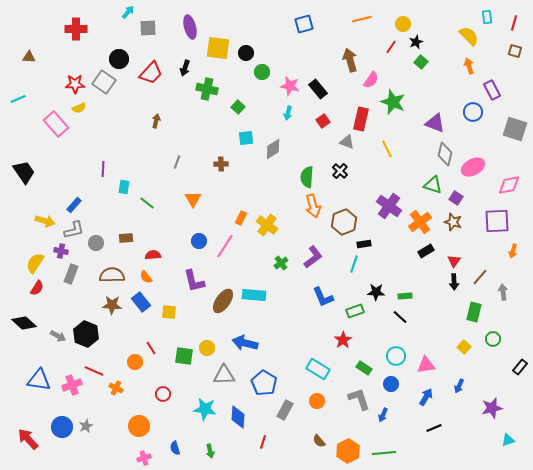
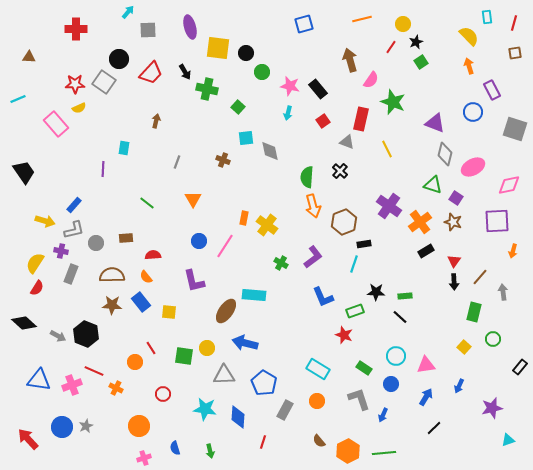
gray square at (148, 28): moved 2 px down
brown square at (515, 51): moved 2 px down; rotated 24 degrees counterclockwise
green square at (421, 62): rotated 16 degrees clockwise
black arrow at (185, 68): moved 4 px down; rotated 49 degrees counterclockwise
gray diamond at (273, 149): moved 3 px left, 2 px down; rotated 70 degrees counterclockwise
brown cross at (221, 164): moved 2 px right, 4 px up; rotated 24 degrees clockwise
cyan rectangle at (124, 187): moved 39 px up
orange rectangle at (241, 218): moved 3 px right; rotated 16 degrees counterclockwise
green cross at (281, 263): rotated 24 degrees counterclockwise
brown ellipse at (223, 301): moved 3 px right, 10 px down
red star at (343, 340): moved 1 px right, 5 px up; rotated 18 degrees counterclockwise
black line at (434, 428): rotated 21 degrees counterclockwise
